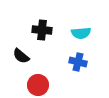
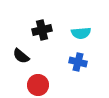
black cross: rotated 18 degrees counterclockwise
